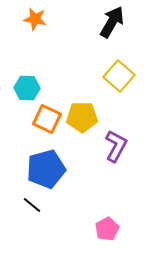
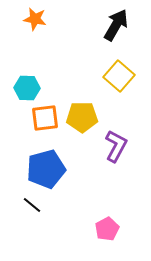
black arrow: moved 4 px right, 3 px down
orange square: moved 2 px left, 1 px up; rotated 32 degrees counterclockwise
